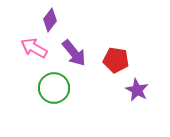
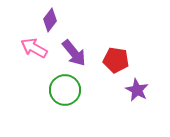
green circle: moved 11 px right, 2 px down
